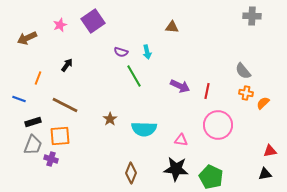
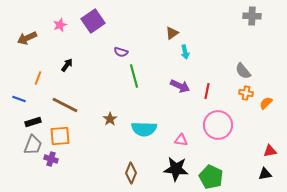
brown triangle: moved 6 px down; rotated 40 degrees counterclockwise
cyan arrow: moved 38 px right
green line: rotated 15 degrees clockwise
orange semicircle: moved 3 px right
